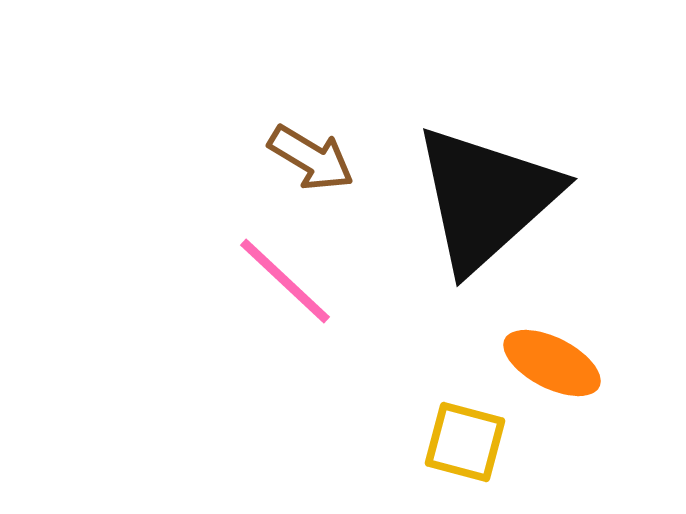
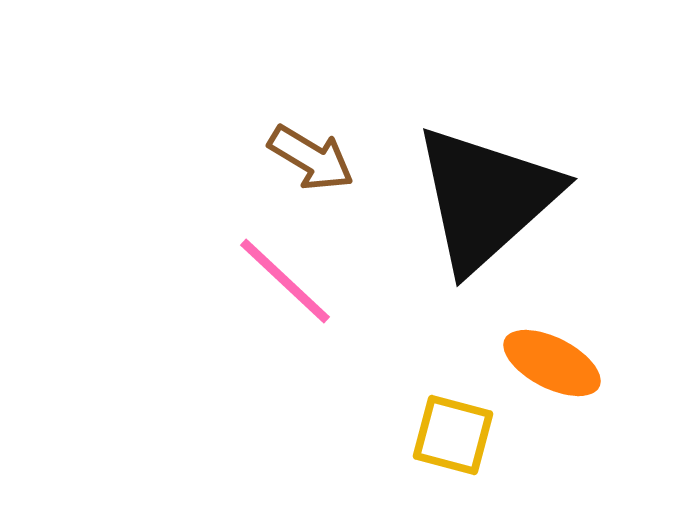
yellow square: moved 12 px left, 7 px up
